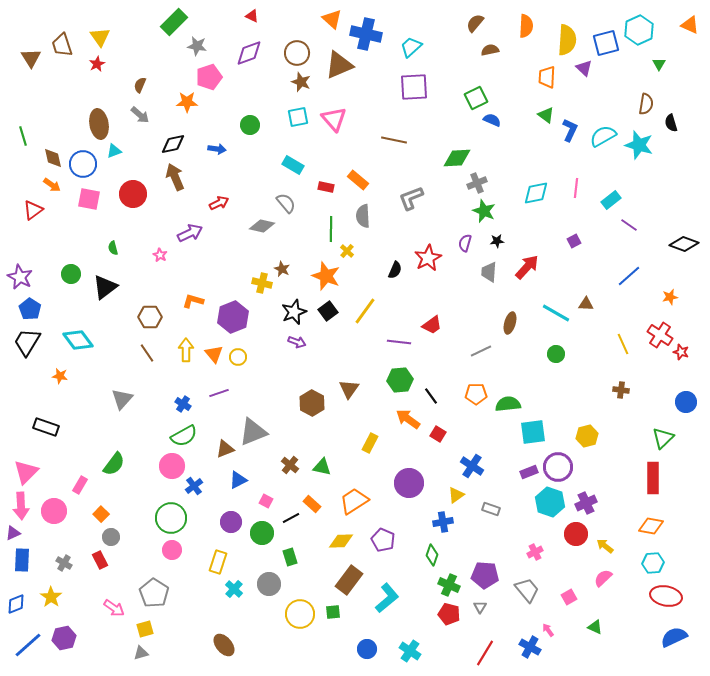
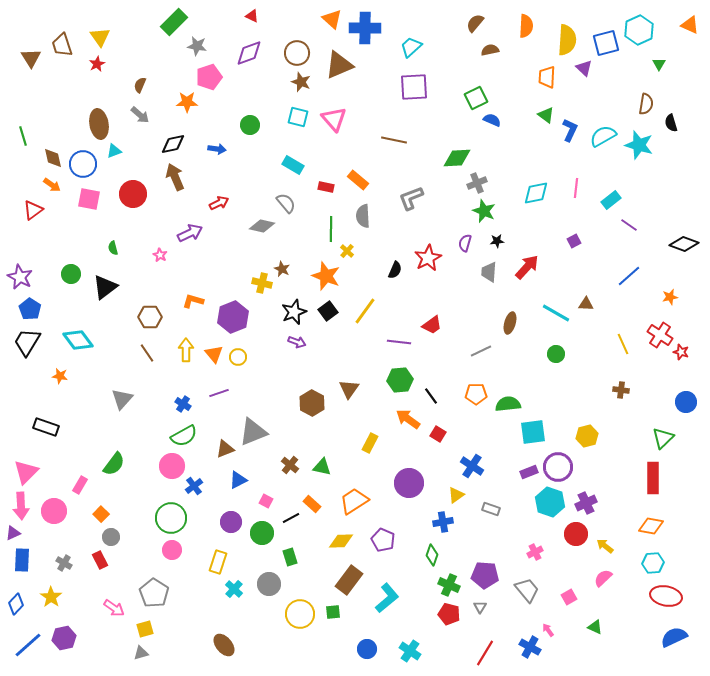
blue cross at (366, 34): moved 1 px left, 6 px up; rotated 12 degrees counterclockwise
cyan square at (298, 117): rotated 25 degrees clockwise
blue diamond at (16, 604): rotated 25 degrees counterclockwise
